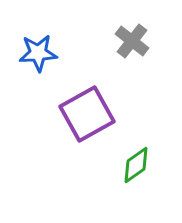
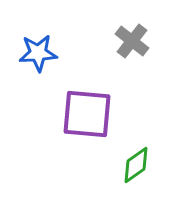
purple square: rotated 34 degrees clockwise
